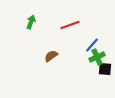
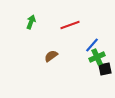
black square: rotated 16 degrees counterclockwise
